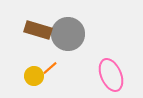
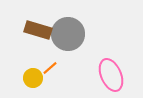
yellow circle: moved 1 px left, 2 px down
